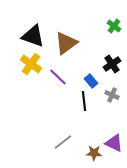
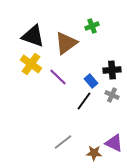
green cross: moved 22 px left; rotated 32 degrees clockwise
black cross: moved 6 px down; rotated 30 degrees clockwise
black line: rotated 42 degrees clockwise
